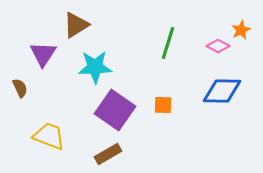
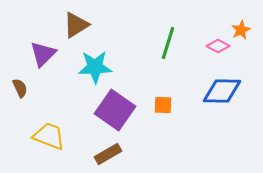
purple triangle: rotated 12 degrees clockwise
